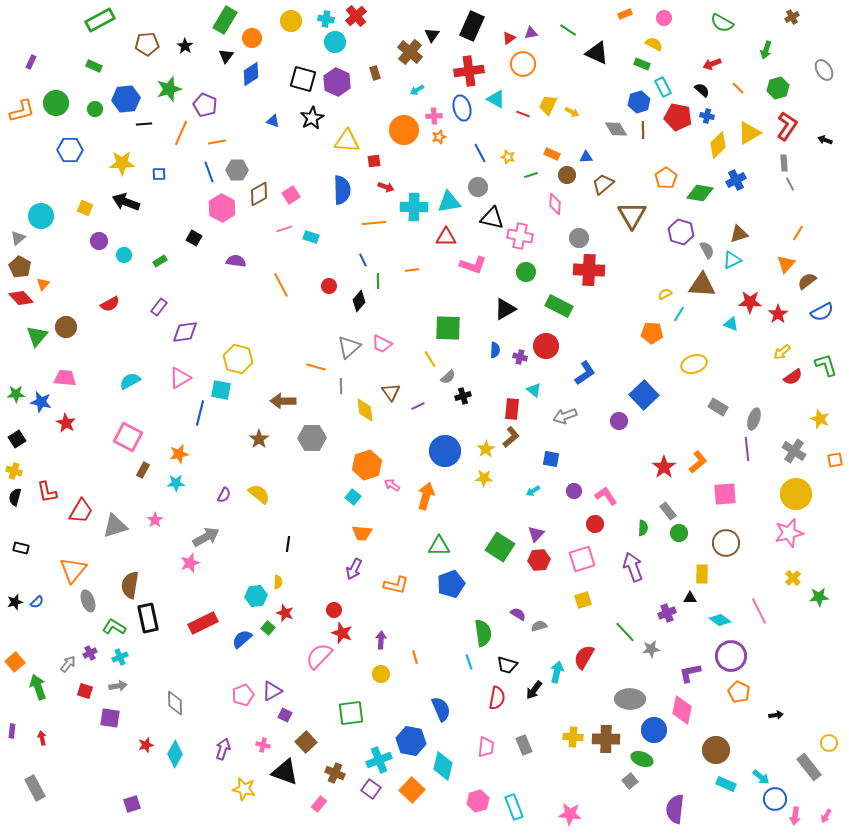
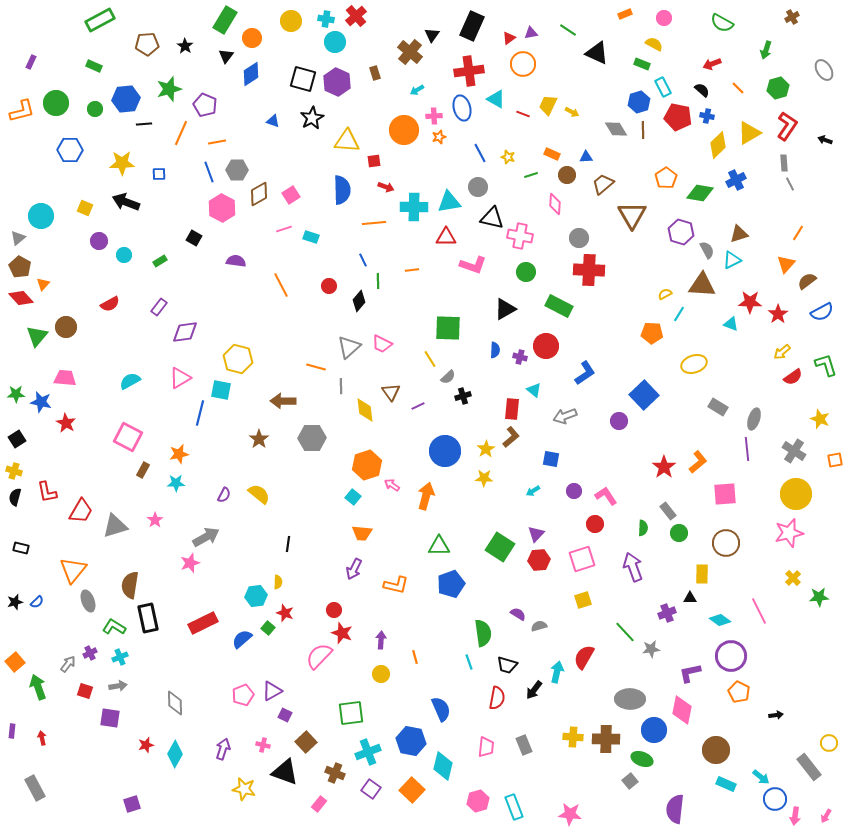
cyan cross at (379, 760): moved 11 px left, 8 px up
